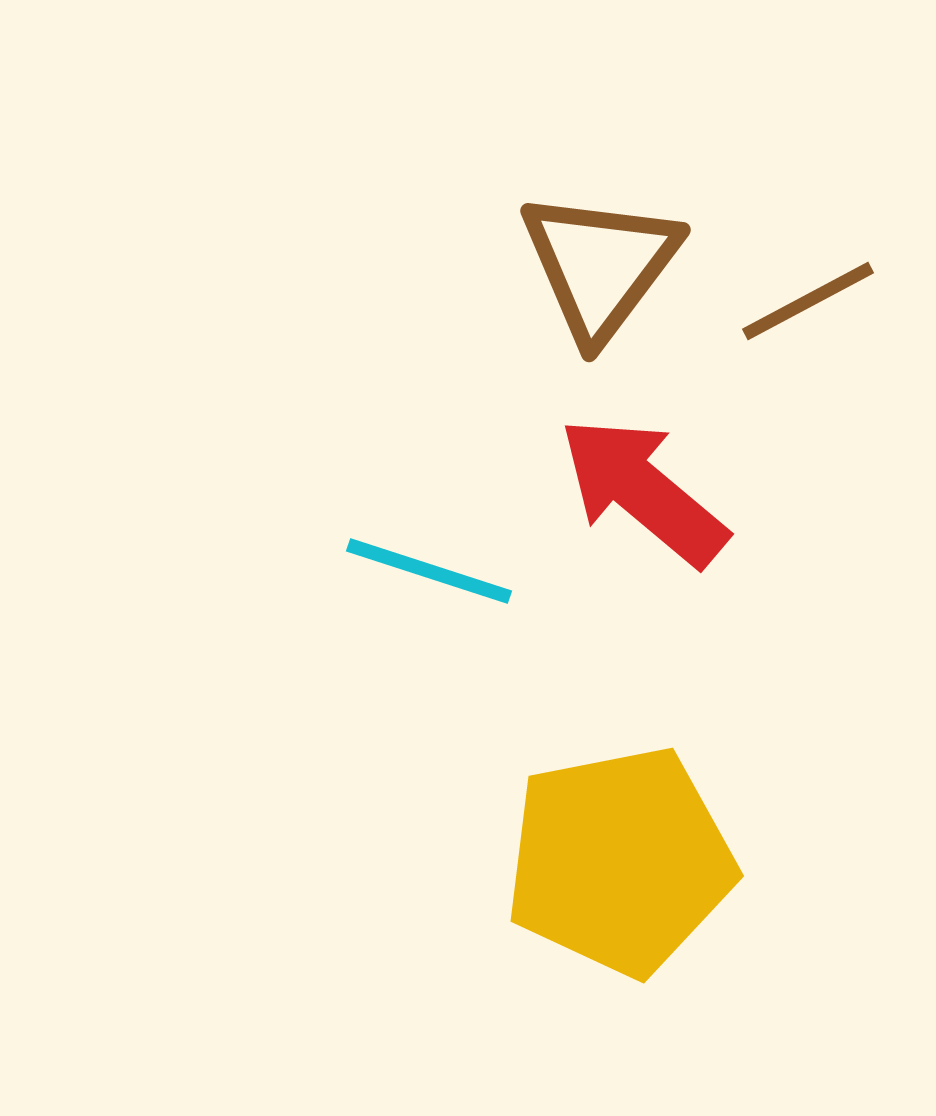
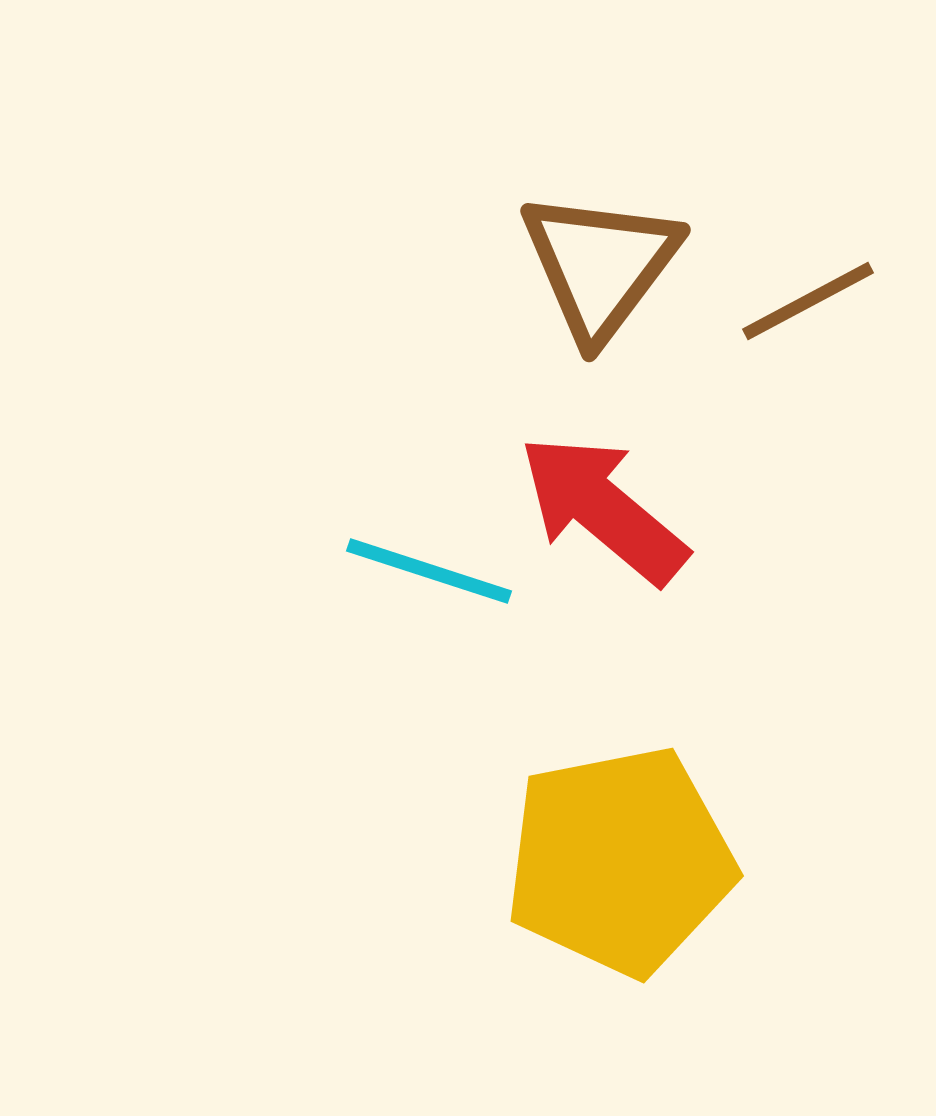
red arrow: moved 40 px left, 18 px down
